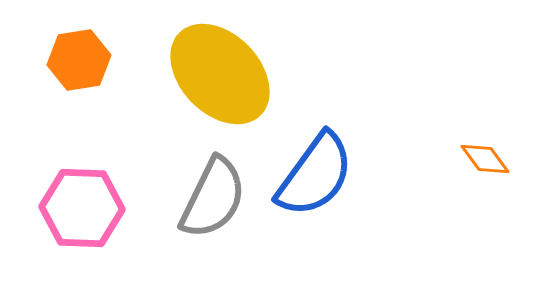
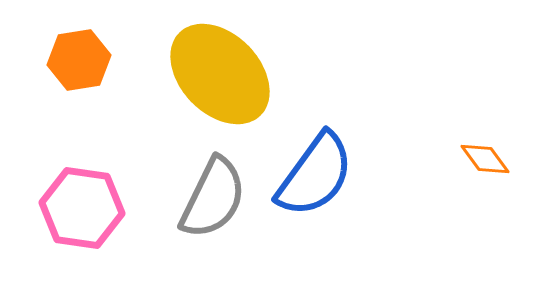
pink hexagon: rotated 6 degrees clockwise
